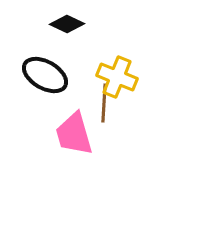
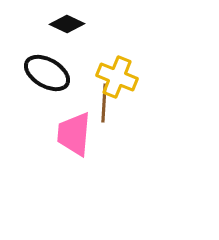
black ellipse: moved 2 px right, 2 px up
pink trapezoid: rotated 21 degrees clockwise
